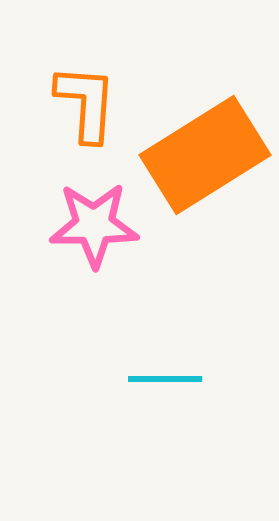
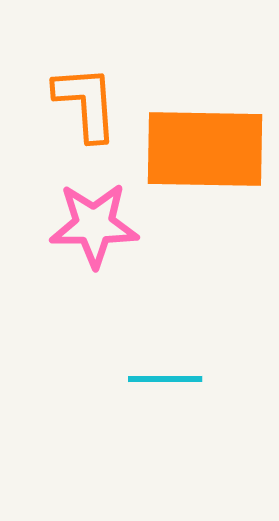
orange L-shape: rotated 8 degrees counterclockwise
orange rectangle: moved 6 px up; rotated 33 degrees clockwise
